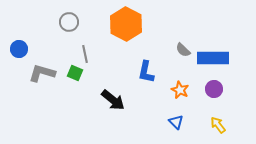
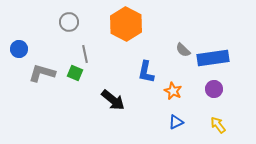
blue rectangle: rotated 8 degrees counterclockwise
orange star: moved 7 px left, 1 px down
blue triangle: rotated 49 degrees clockwise
